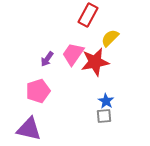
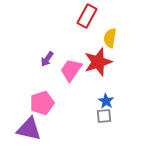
red rectangle: moved 1 px left, 1 px down
yellow semicircle: rotated 36 degrees counterclockwise
pink trapezoid: moved 2 px left, 16 px down
red star: moved 3 px right; rotated 8 degrees counterclockwise
pink pentagon: moved 4 px right, 12 px down
